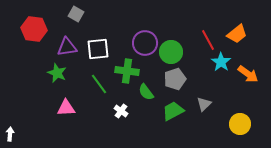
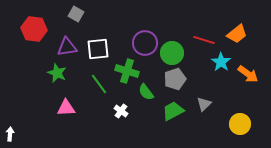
red line: moved 4 px left; rotated 45 degrees counterclockwise
green circle: moved 1 px right, 1 px down
green cross: rotated 10 degrees clockwise
